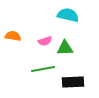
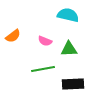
orange semicircle: rotated 133 degrees clockwise
pink semicircle: rotated 40 degrees clockwise
green triangle: moved 4 px right, 1 px down
black rectangle: moved 2 px down
